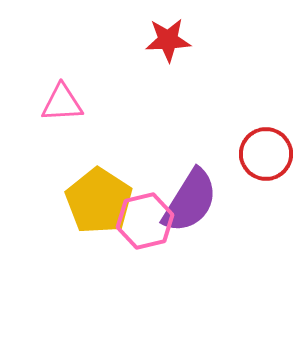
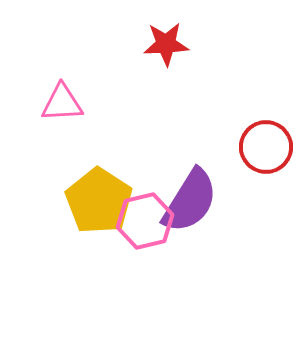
red star: moved 2 px left, 4 px down
red circle: moved 7 px up
